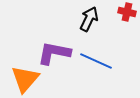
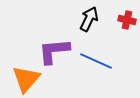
red cross: moved 8 px down
purple L-shape: moved 2 px up; rotated 16 degrees counterclockwise
orange triangle: moved 1 px right
